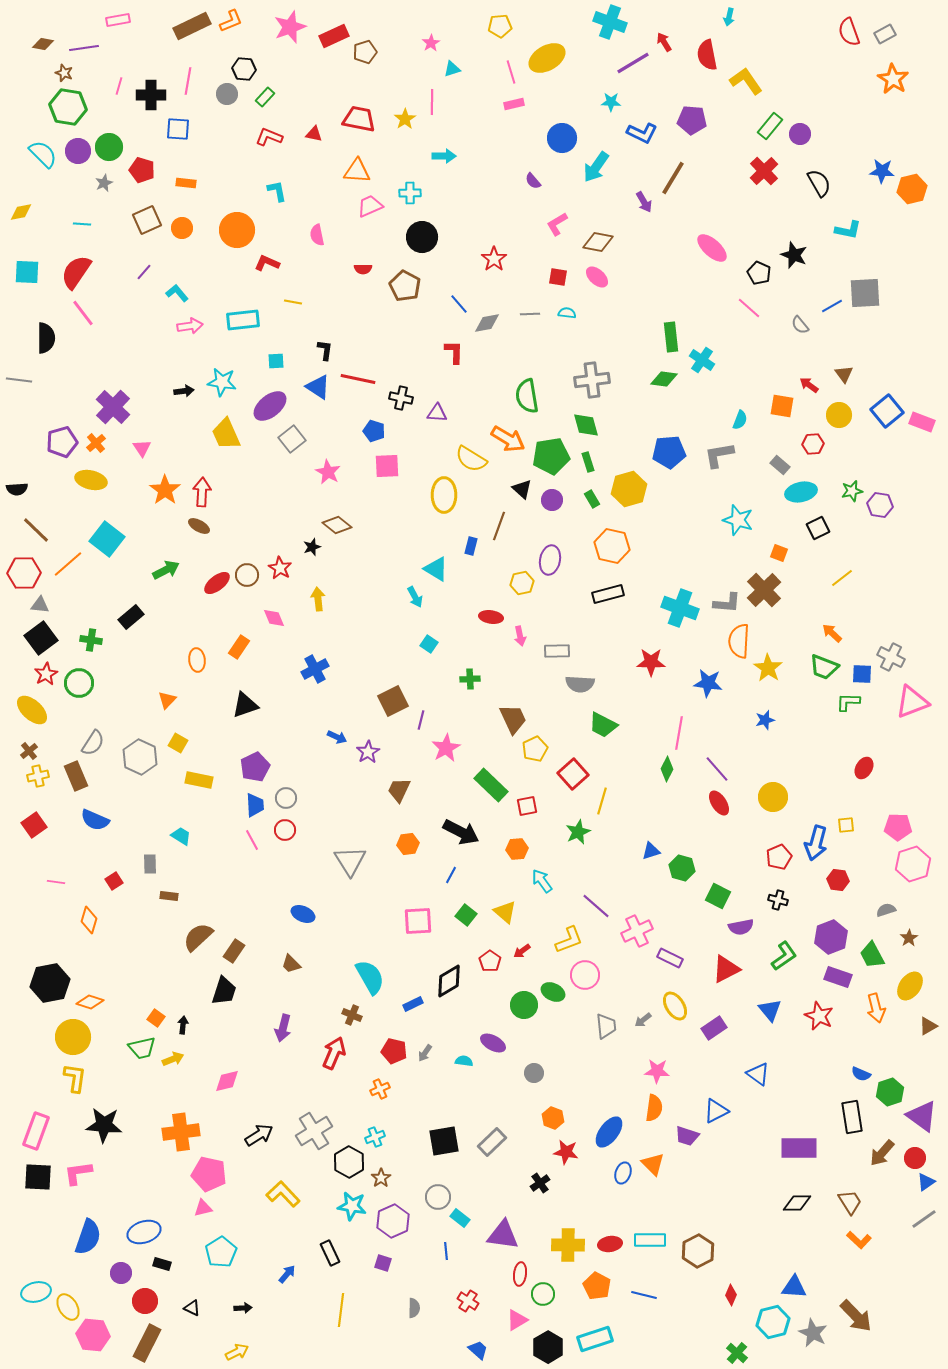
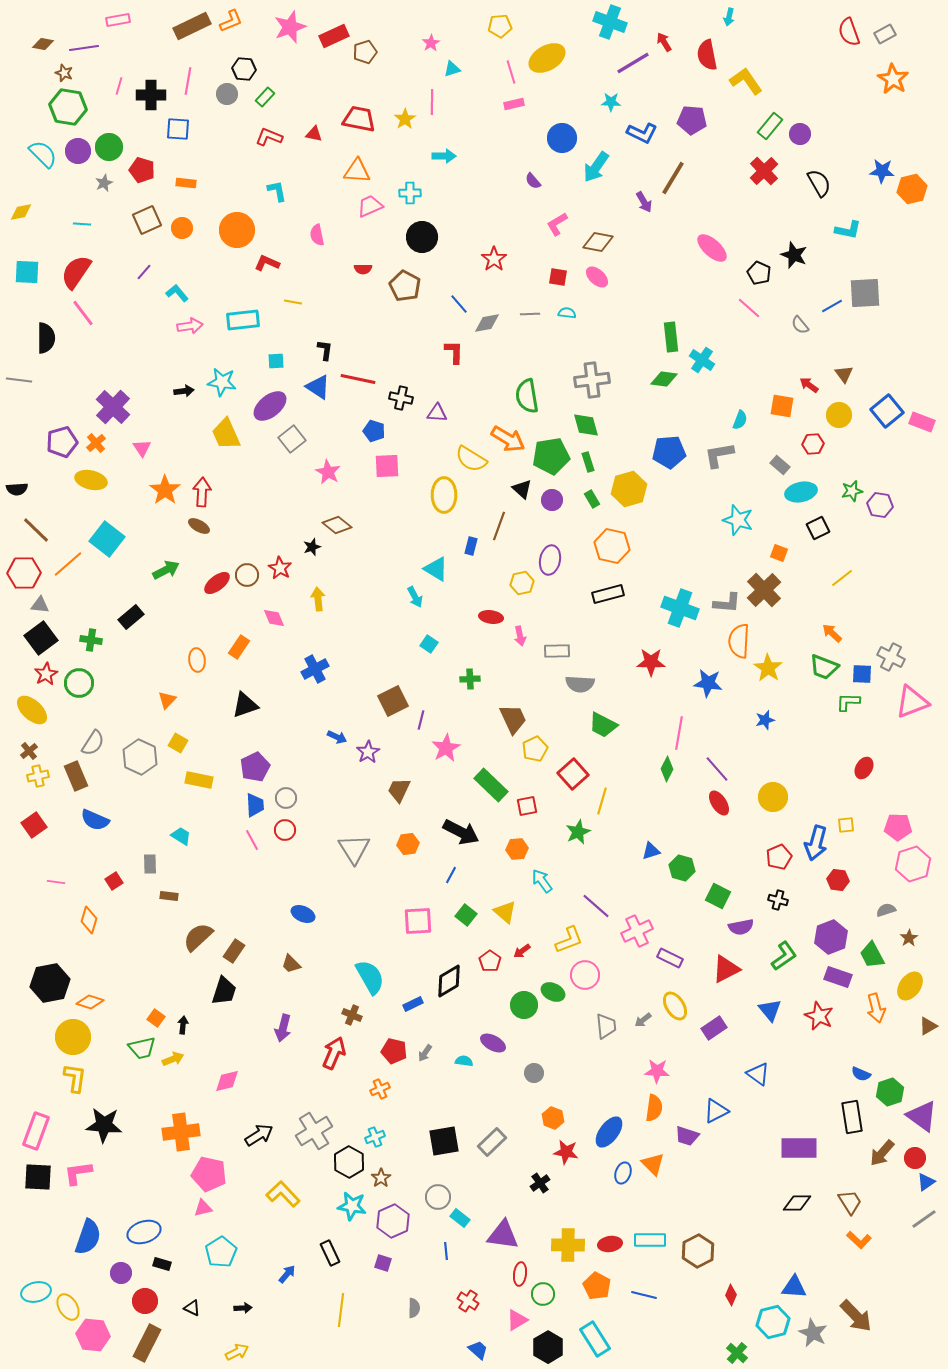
gray triangle at (350, 861): moved 4 px right, 12 px up
cyan rectangle at (595, 1339): rotated 76 degrees clockwise
